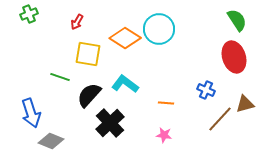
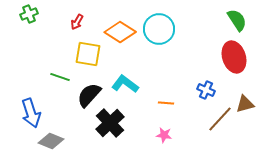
orange diamond: moved 5 px left, 6 px up
